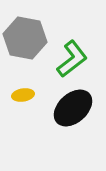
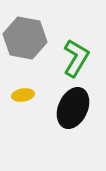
green L-shape: moved 4 px right, 1 px up; rotated 21 degrees counterclockwise
black ellipse: rotated 24 degrees counterclockwise
